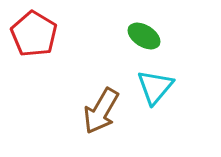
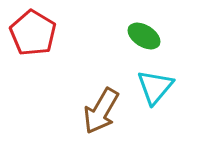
red pentagon: moved 1 px left, 1 px up
